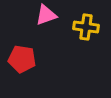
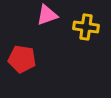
pink triangle: moved 1 px right
